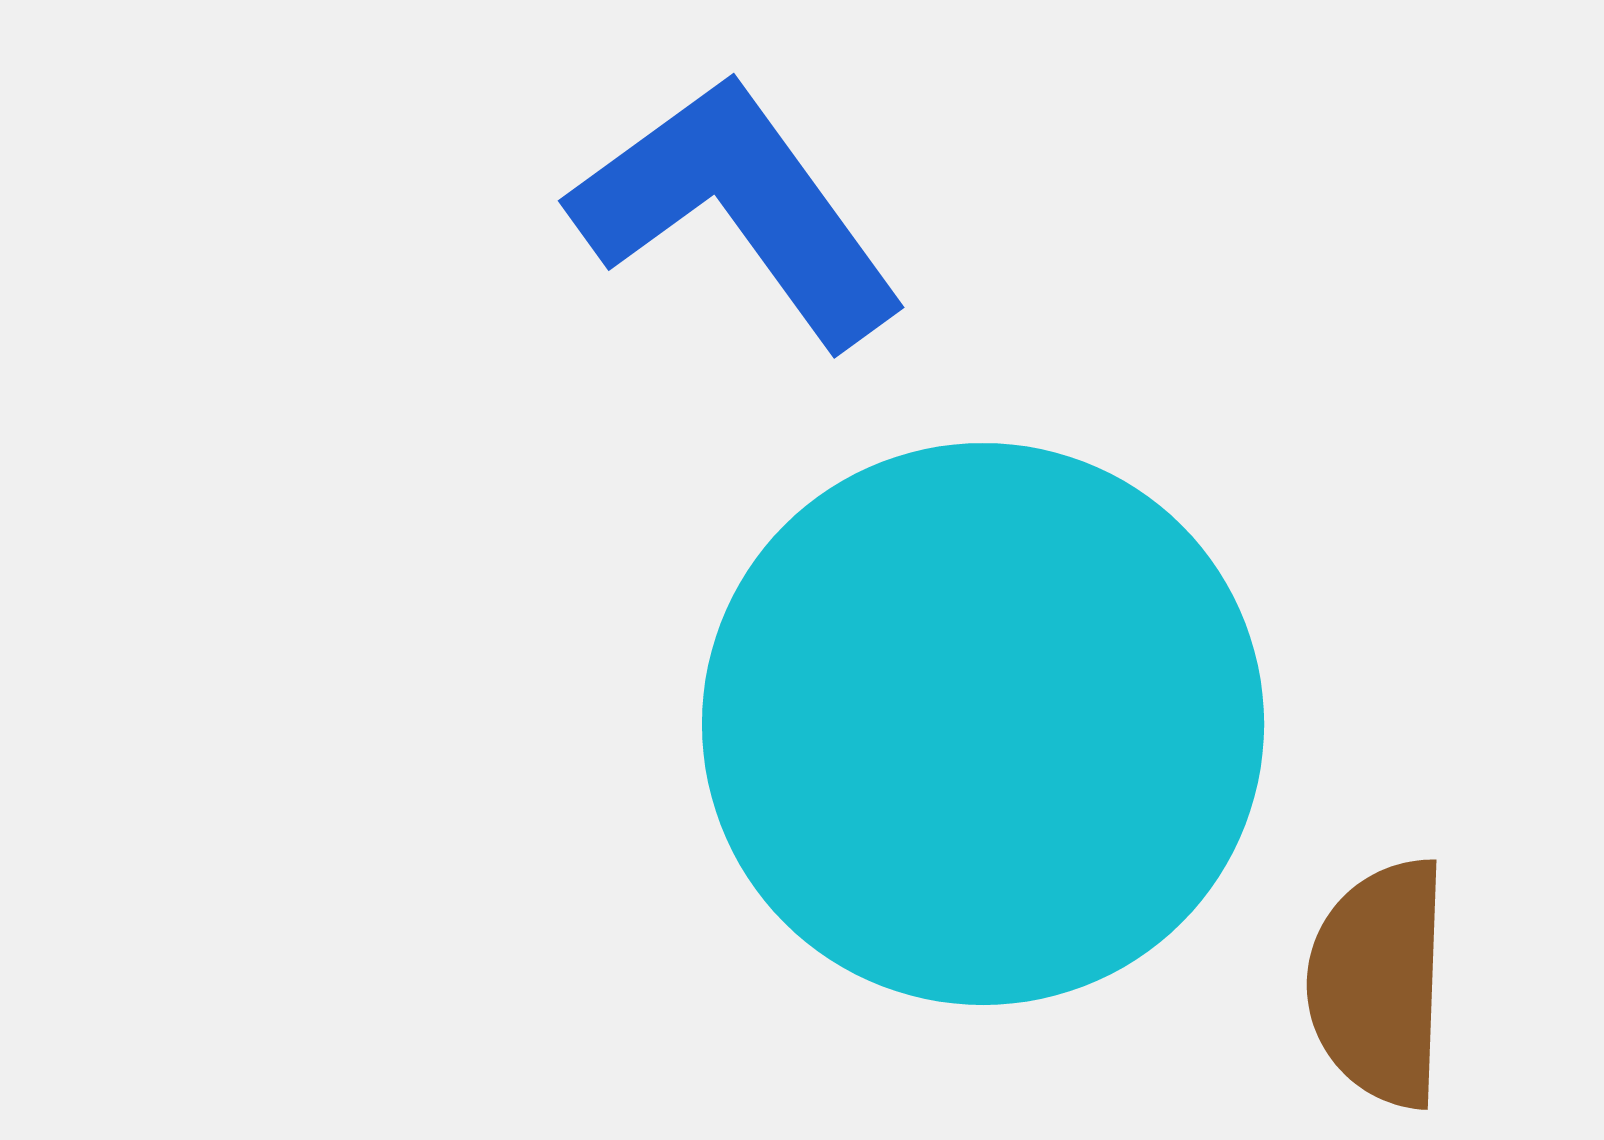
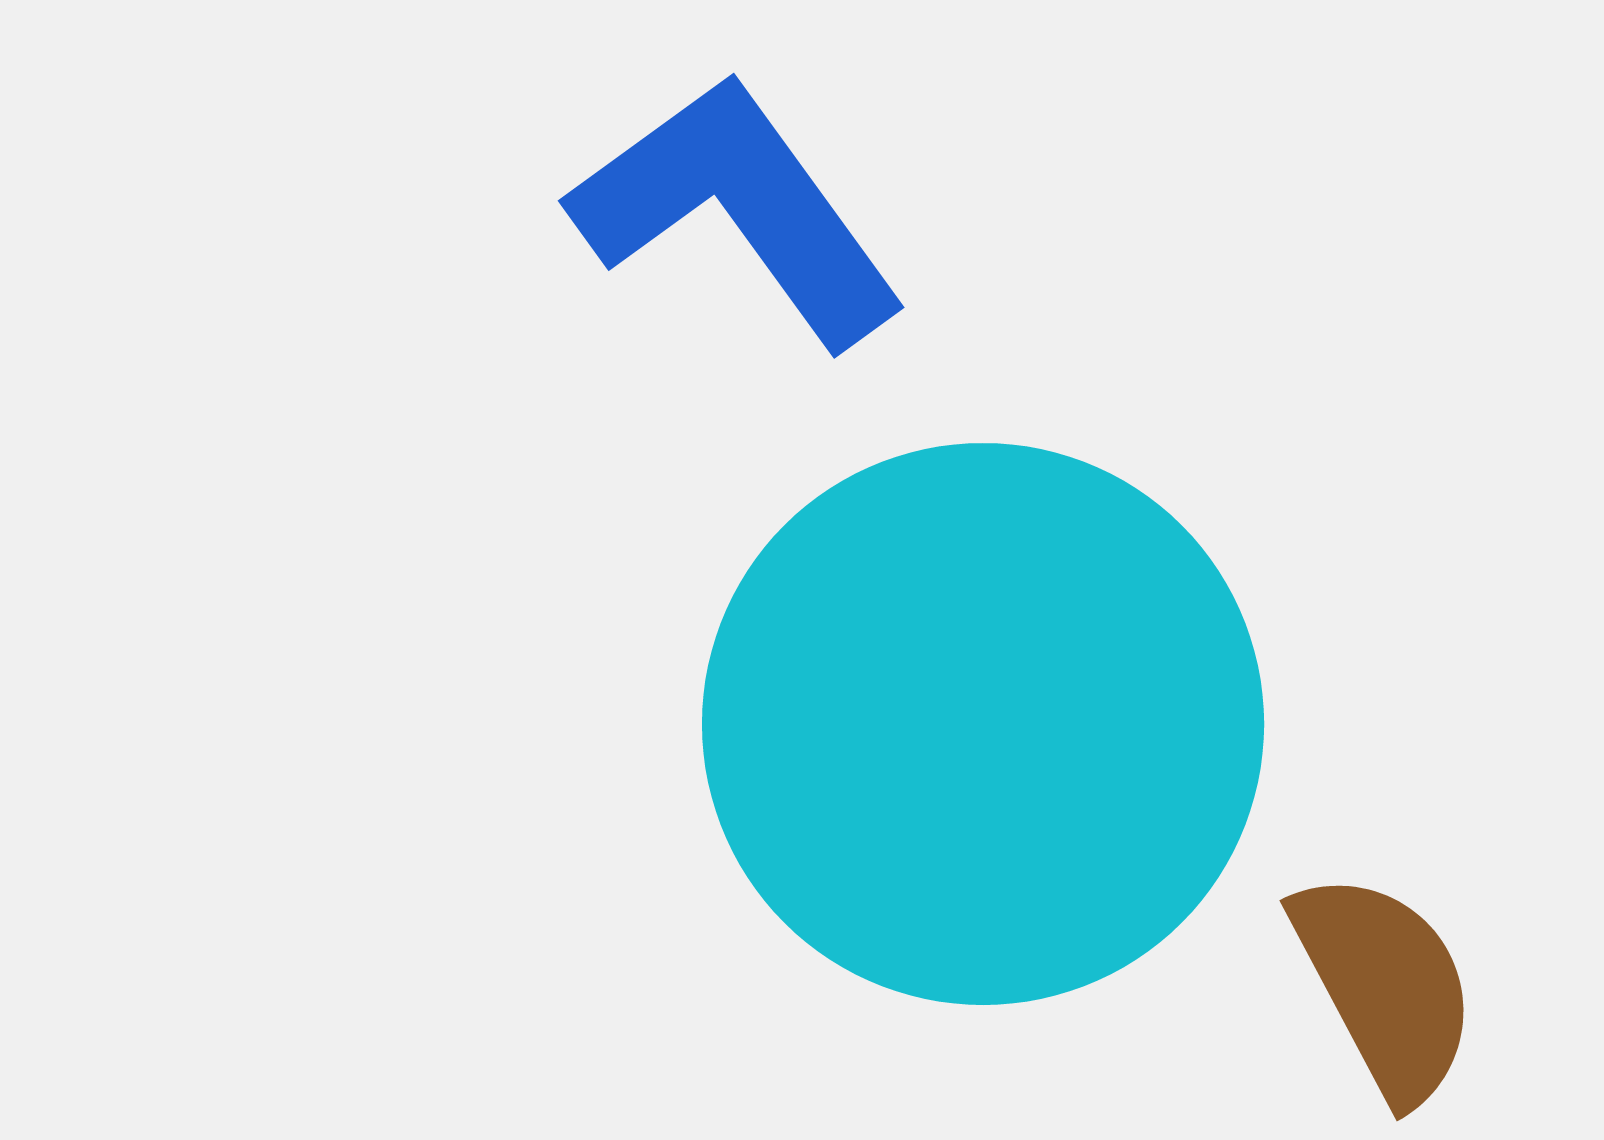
brown semicircle: moved 6 px right, 3 px down; rotated 150 degrees clockwise
